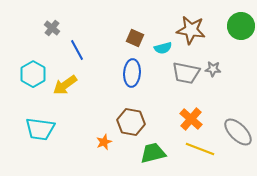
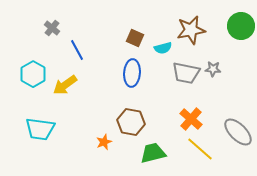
brown star: rotated 20 degrees counterclockwise
yellow line: rotated 20 degrees clockwise
